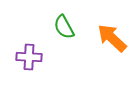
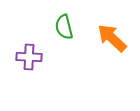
green semicircle: rotated 15 degrees clockwise
